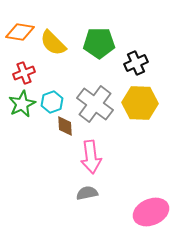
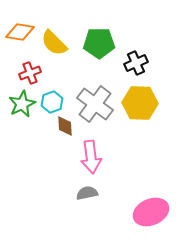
yellow semicircle: moved 1 px right
red cross: moved 6 px right
